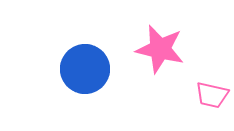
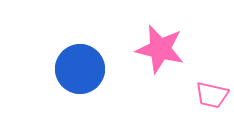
blue circle: moved 5 px left
